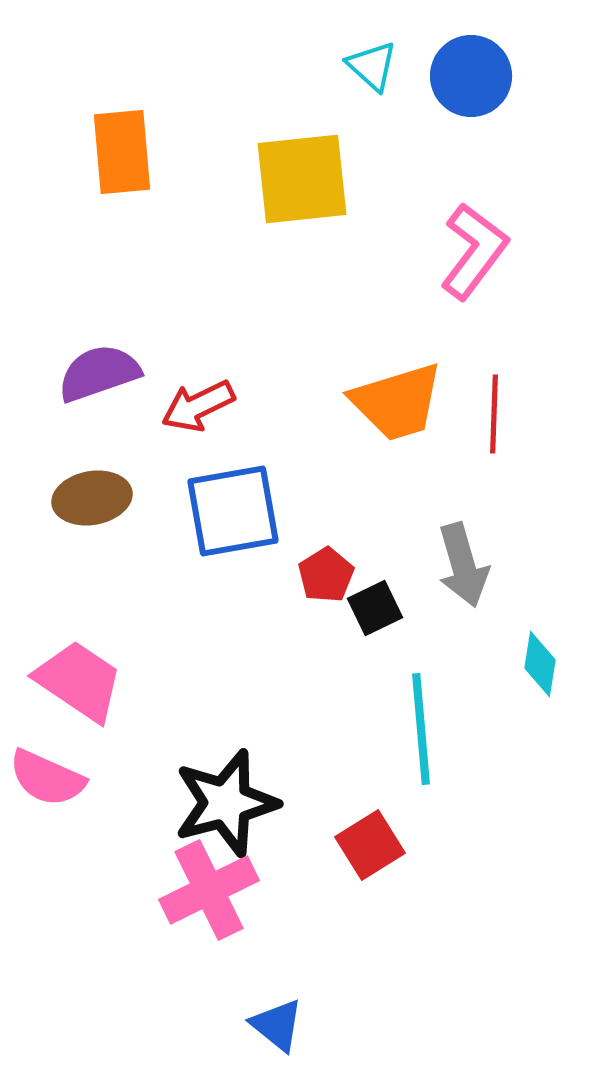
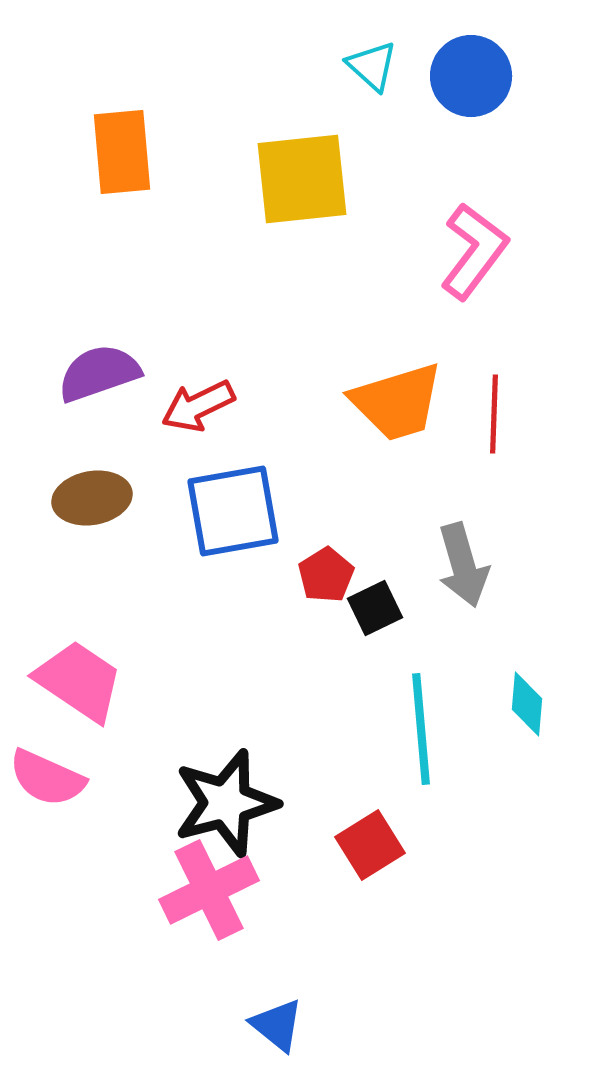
cyan diamond: moved 13 px left, 40 px down; rotated 4 degrees counterclockwise
